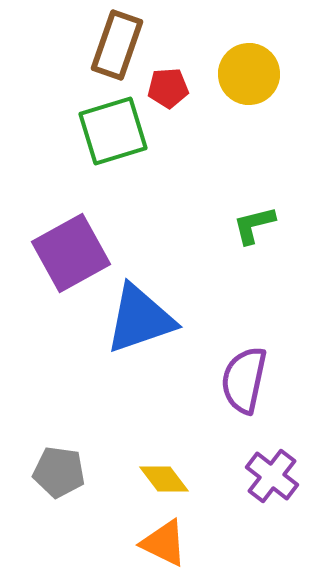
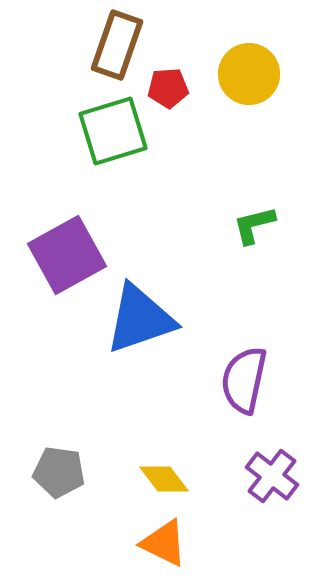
purple square: moved 4 px left, 2 px down
